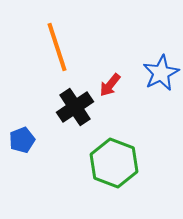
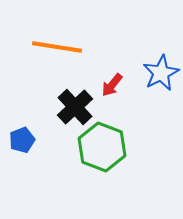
orange line: rotated 63 degrees counterclockwise
red arrow: moved 2 px right
black cross: rotated 9 degrees counterclockwise
green hexagon: moved 12 px left, 16 px up
